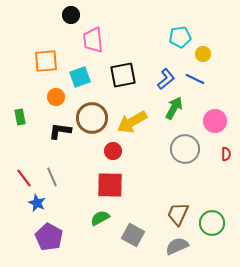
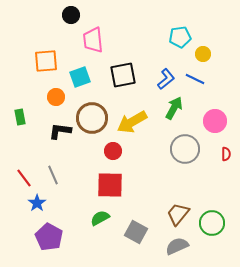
gray line: moved 1 px right, 2 px up
blue star: rotated 12 degrees clockwise
brown trapezoid: rotated 15 degrees clockwise
gray square: moved 3 px right, 3 px up
